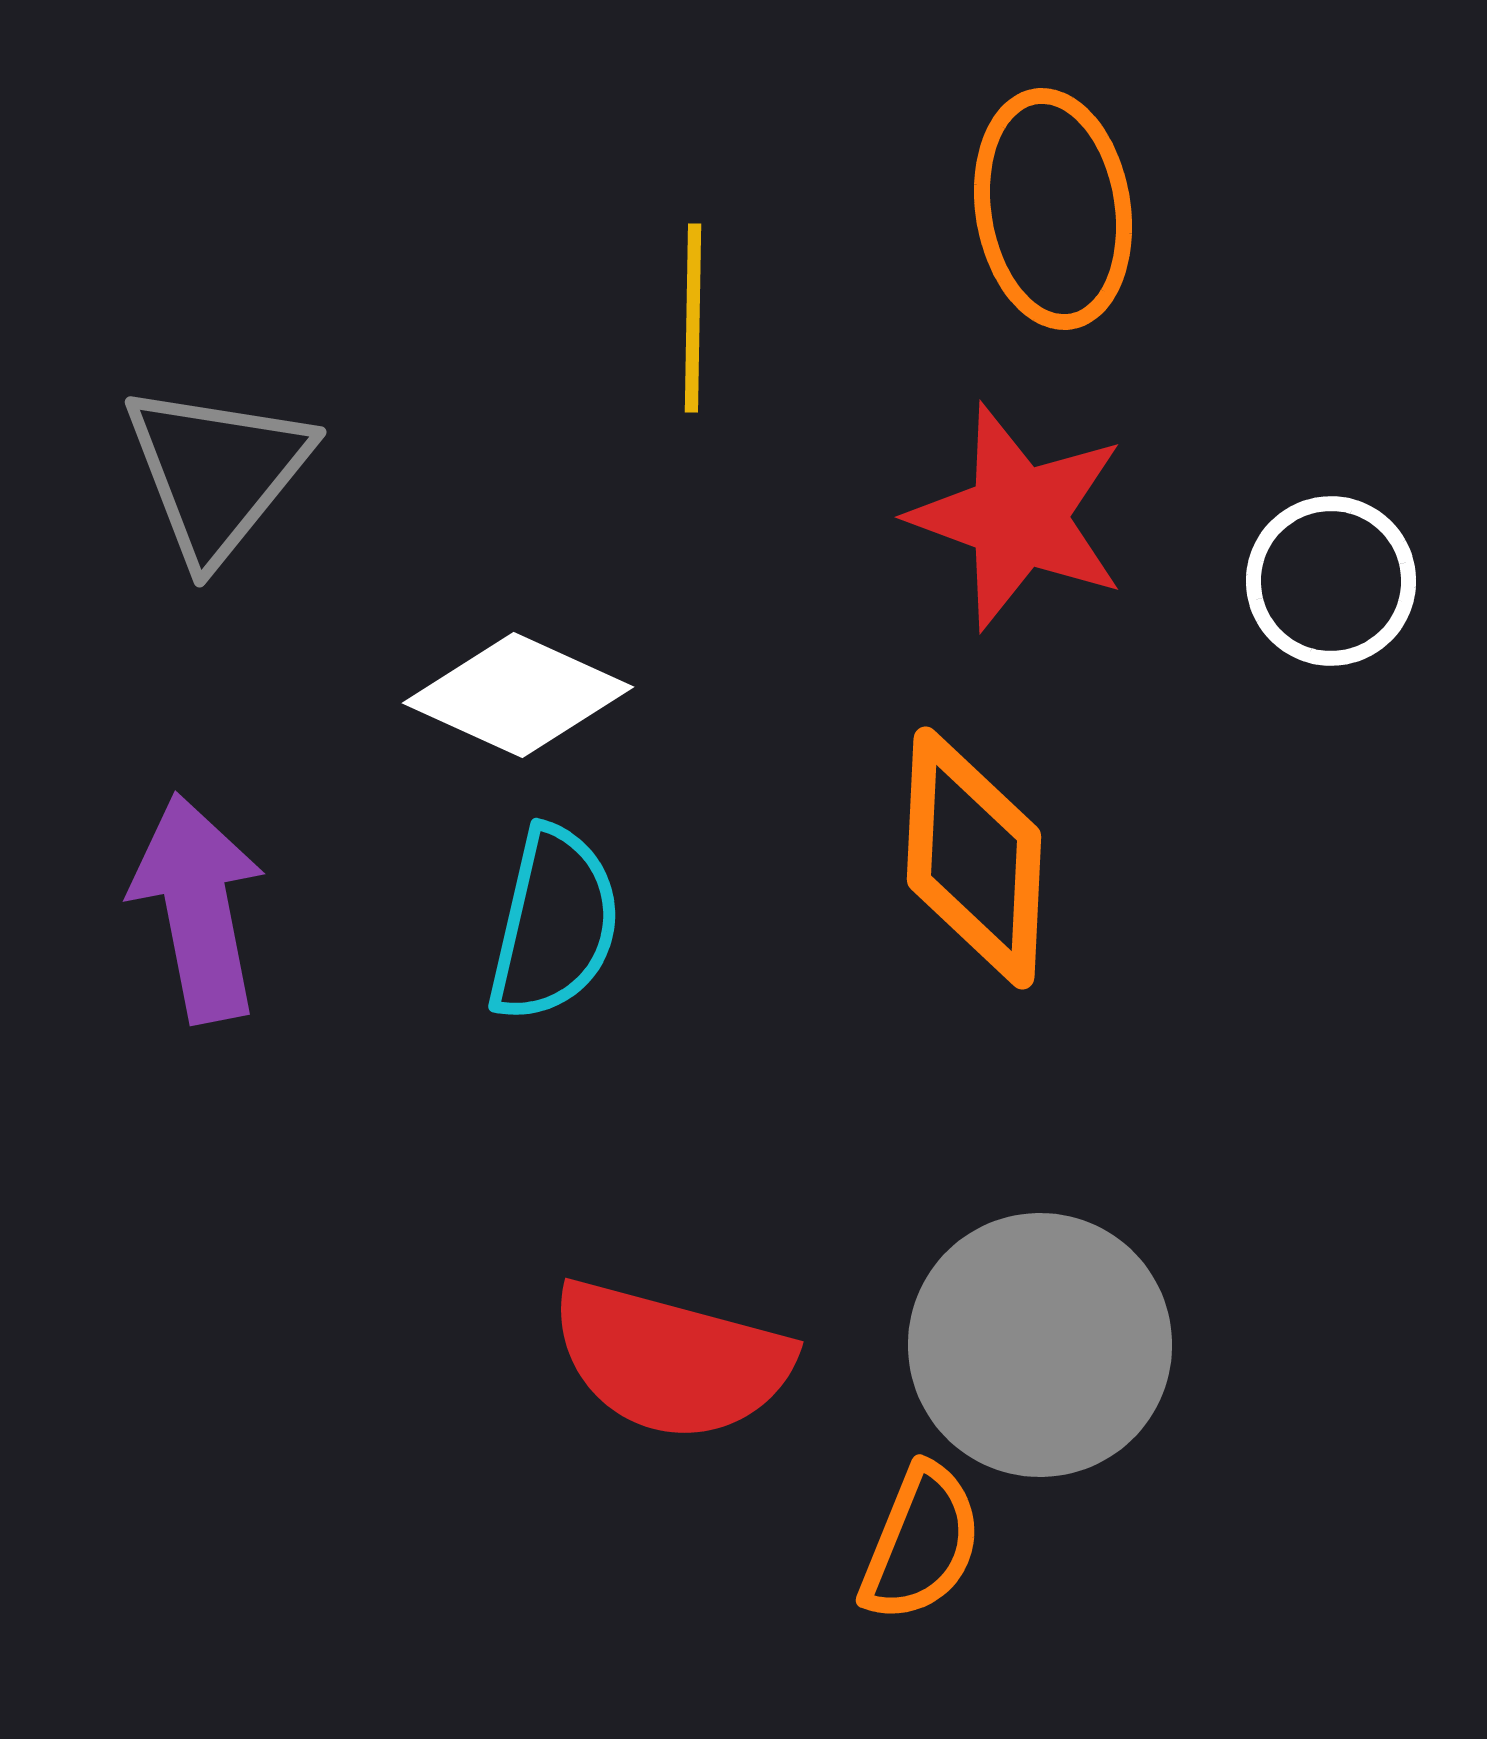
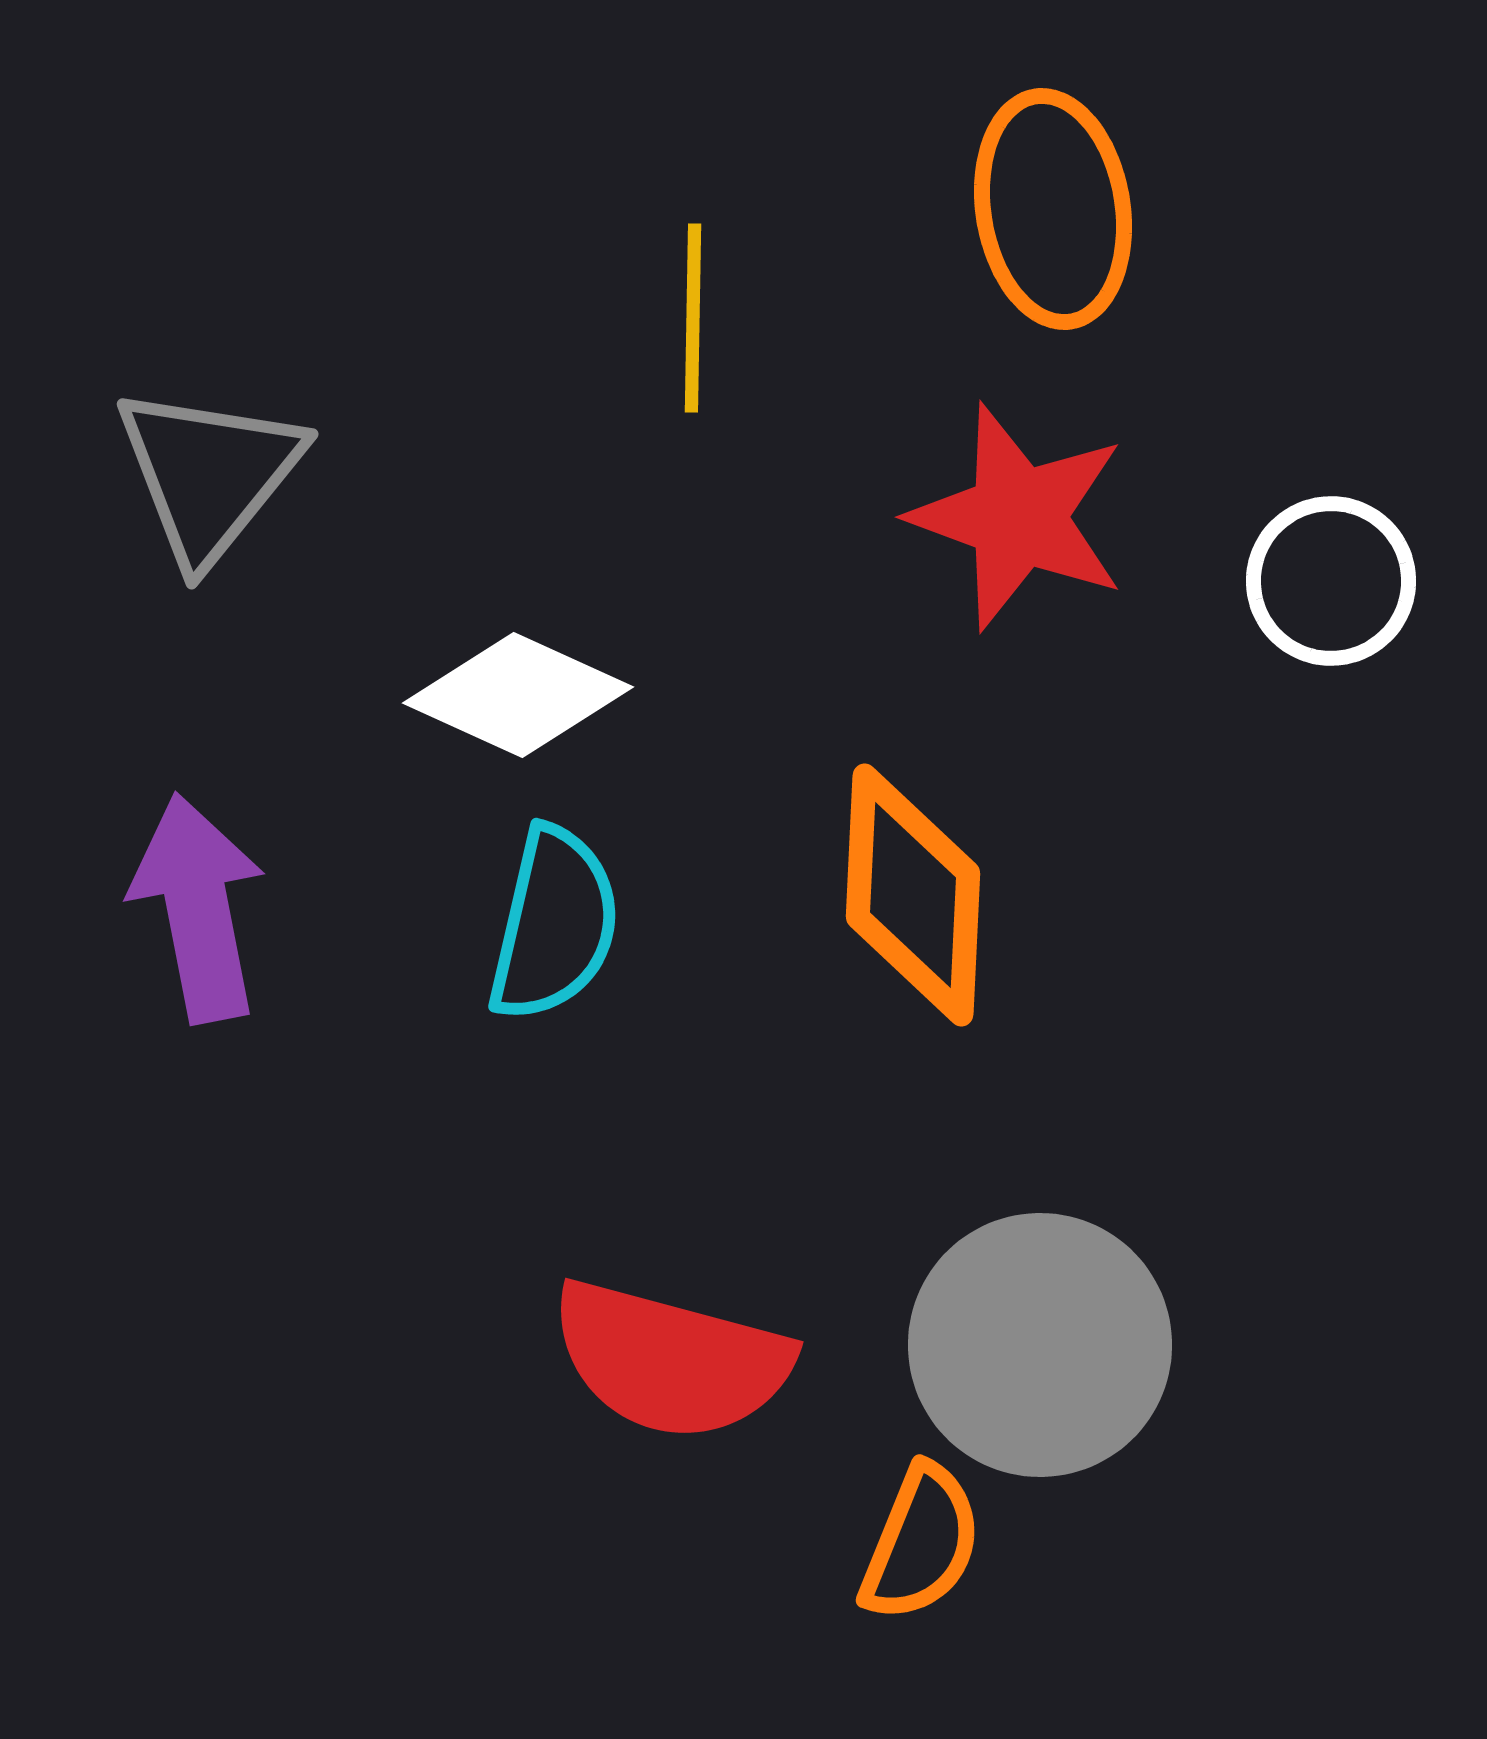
gray triangle: moved 8 px left, 2 px down
orange diamond: moved 61 px left, 37 px down
